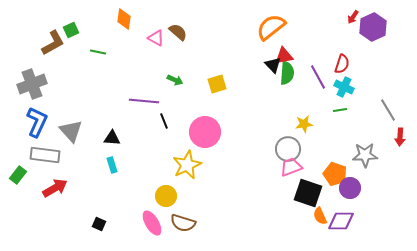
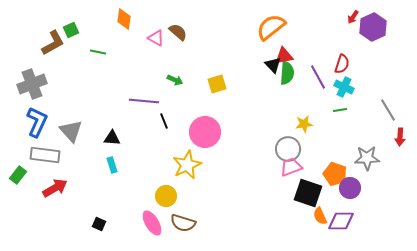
gray star at (365, 155): moved 2 px right, 3 px down
